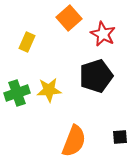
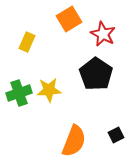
orange square: moved 1 px down; rotated 10 degrees clockwise
black pentagon: moved 2 px up; rotated 20 degrees counterclockwise
green cross: moved 2 px right
black square: moved 4 px left, 2 px up; rotated 21 degrees counterclockwise
